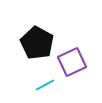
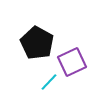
cyan line: moved 4 px right, 3 px up; rotated 18 degrees counterclockwise
